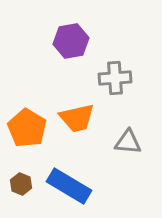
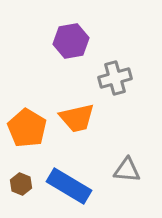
gray cross: rotated 12 degrees counterclockwise
gray triangle: moved 1 px left, 28 px down
